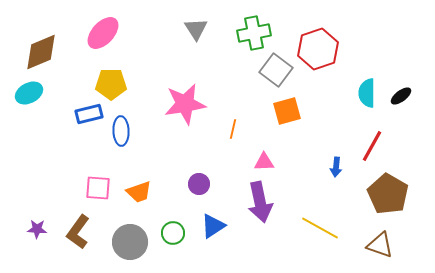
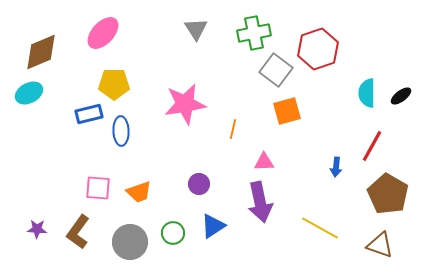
yellow pentagon: moved 3 px right
